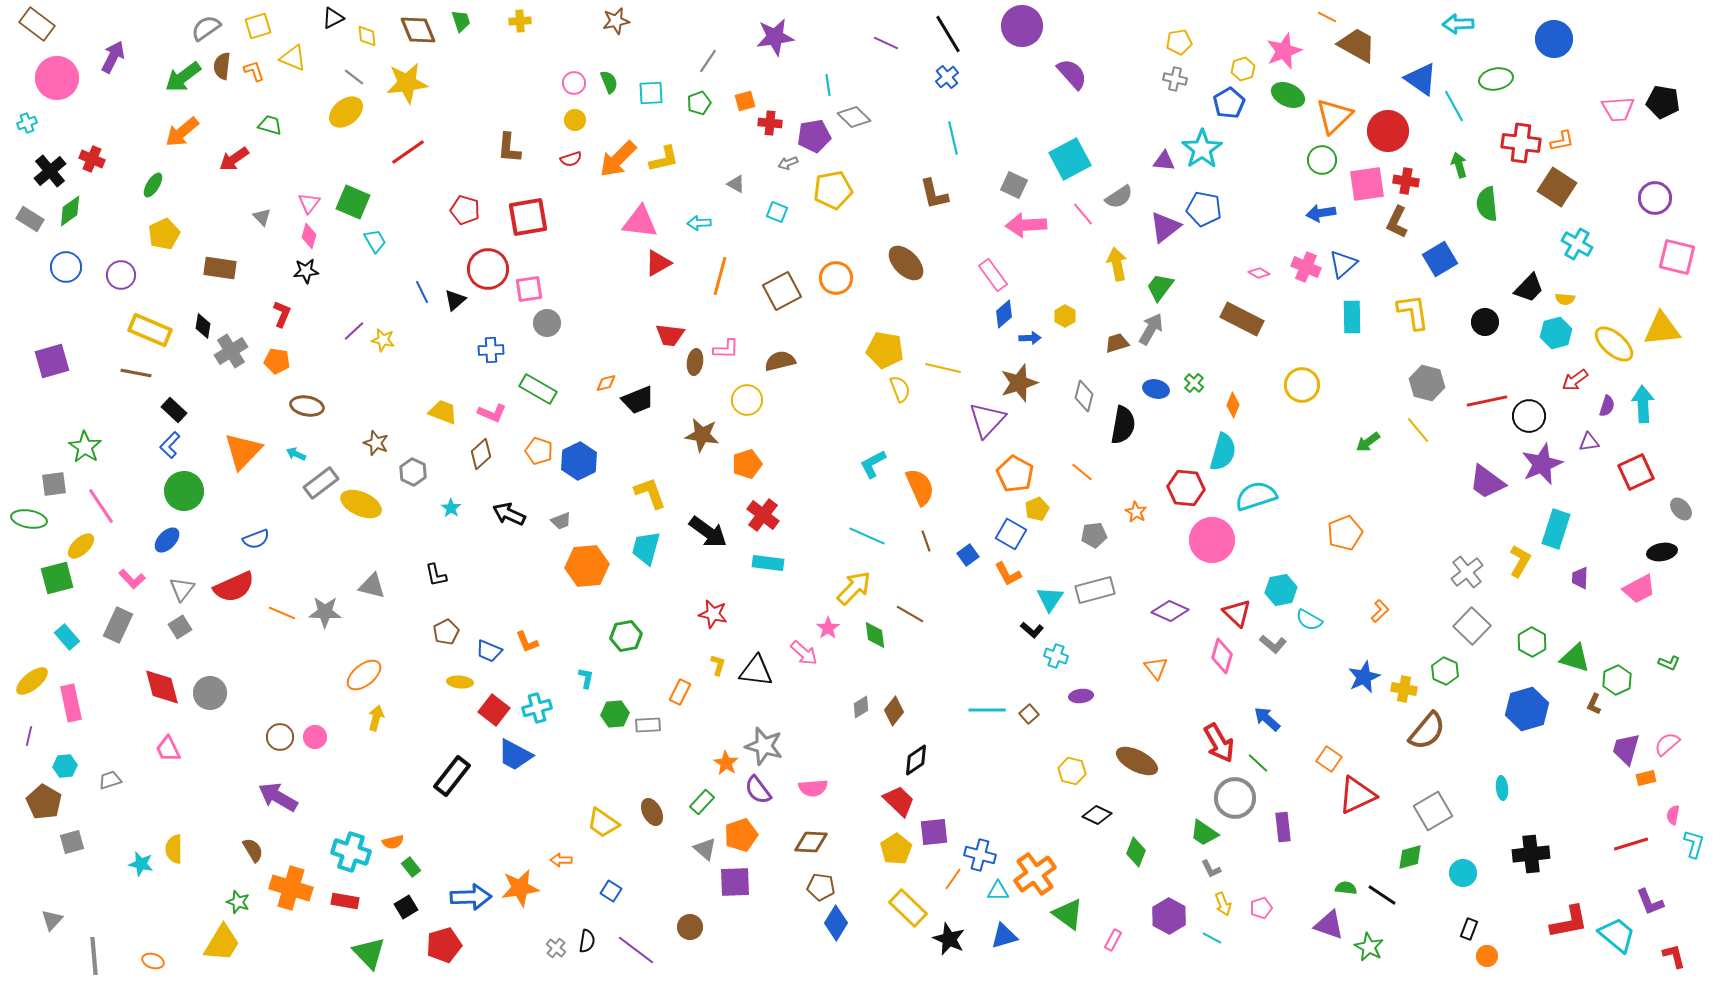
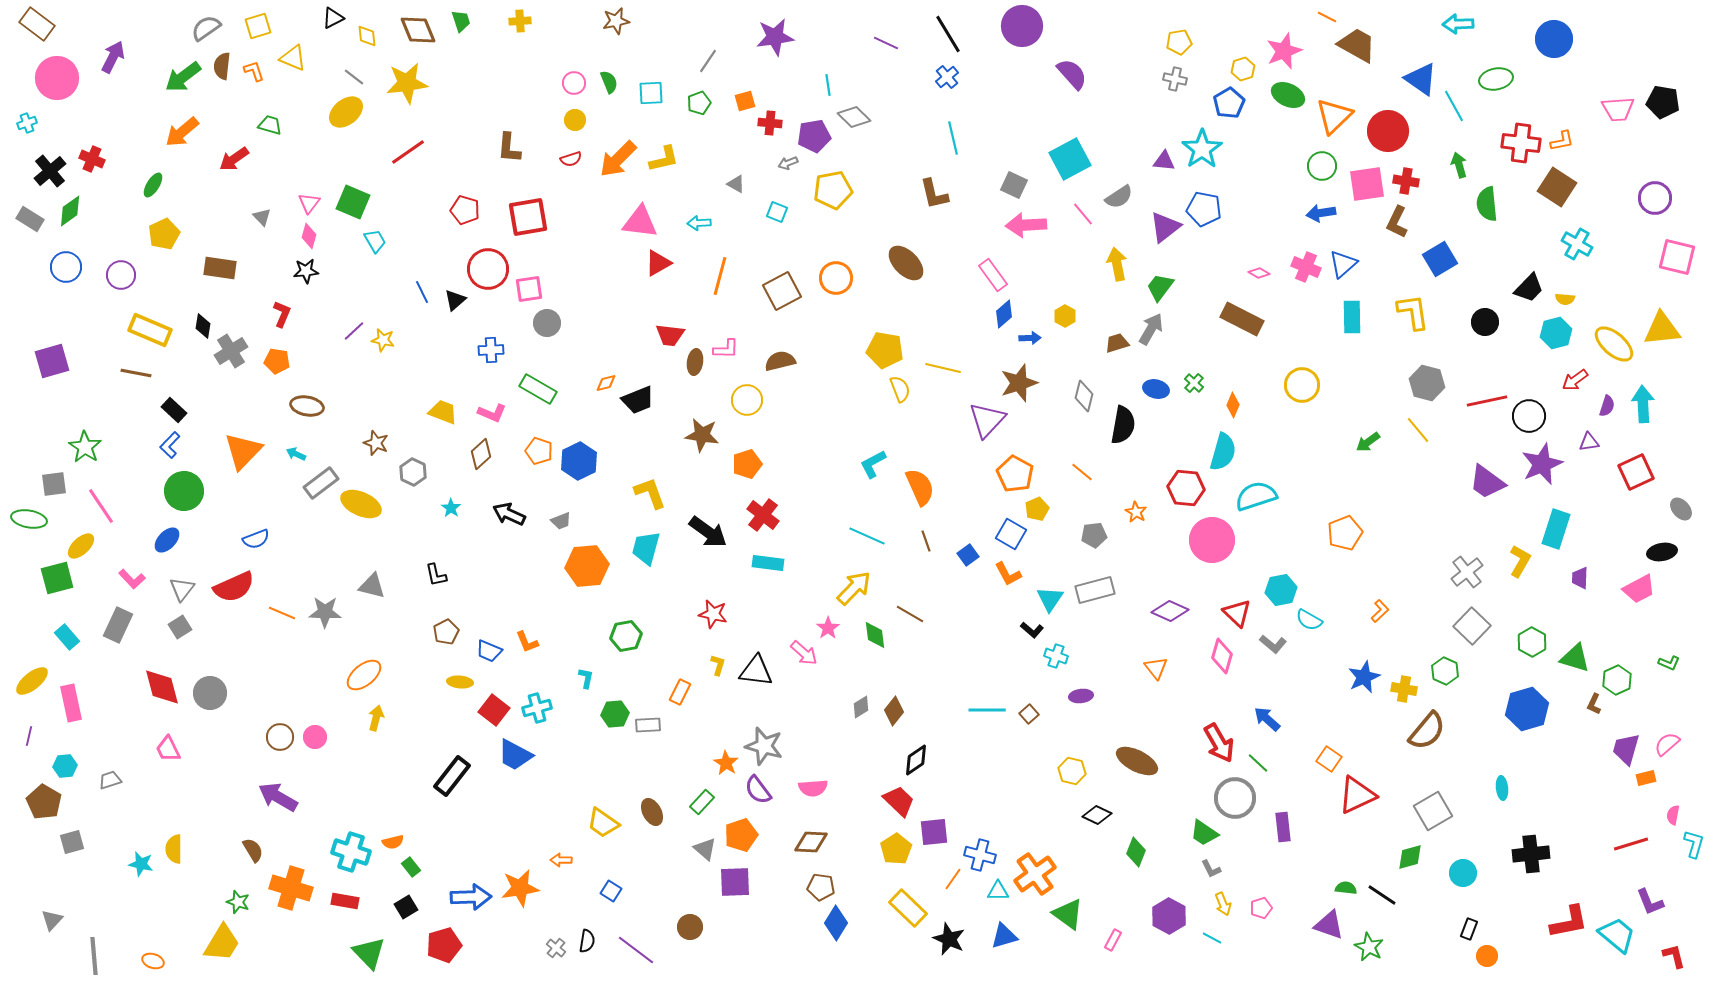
green circle at (1322, 160): moved 6 px down
